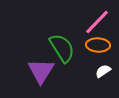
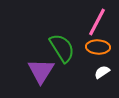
pink line: rotated 16 degrees counterclockwise
orange ellipse: moved 2 px down
white semicircle: moved 1 px left, 1 px down
